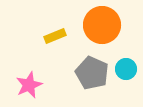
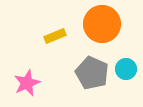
orange circle: moved 1 px up
pink star: moved 2 px left, 2 px up
